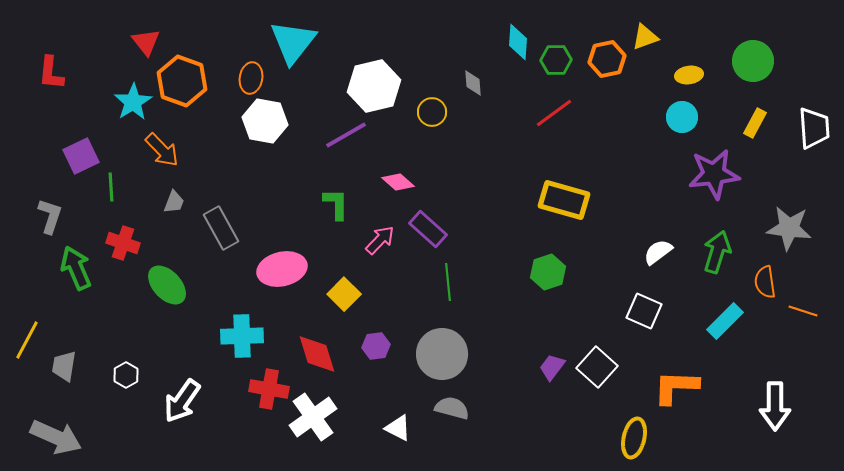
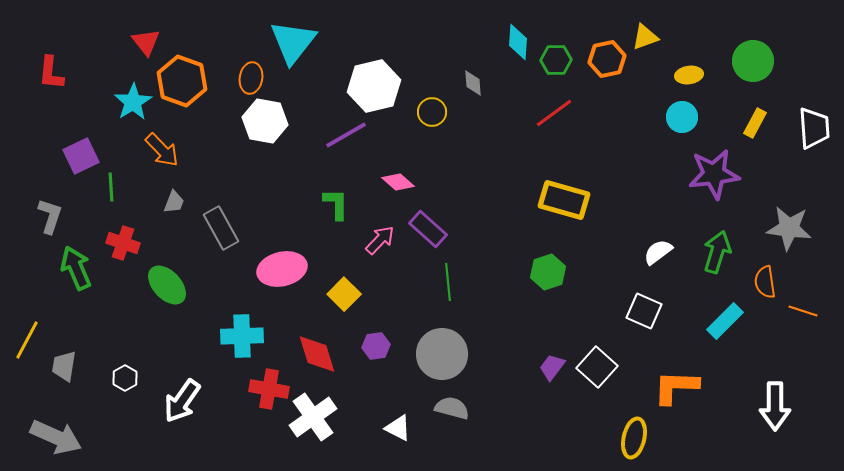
white hexagon at (126, 375): moved 1 px left, 3 px down
